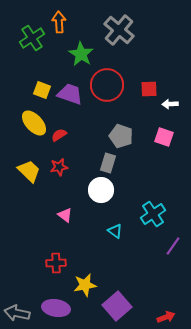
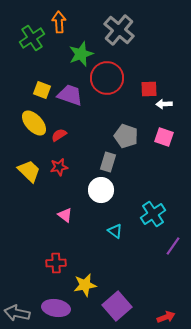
green star: rotated 20 degrees clockwise
red circle: moved 7 px up
purple trapezoid: moved 1 px down
white arrow: moved 6 px left
gray pentagon: moved 5 px right
gray rectangle: moved 1 px up
